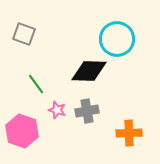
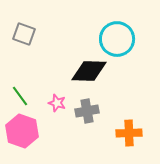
green line: moved 16 px left, 12 px down
pink star: moved 7 px up
